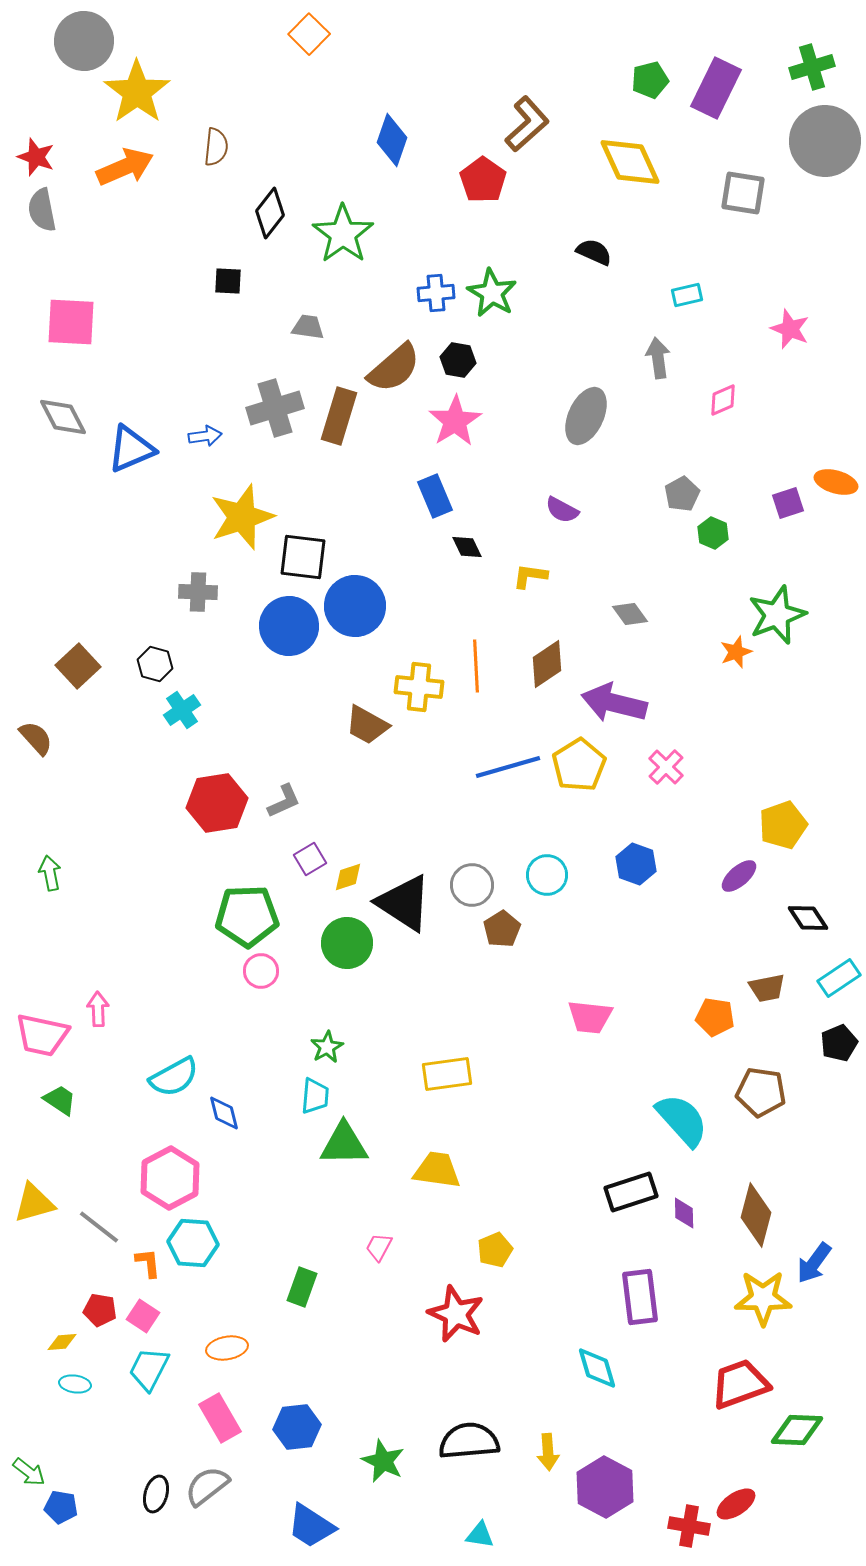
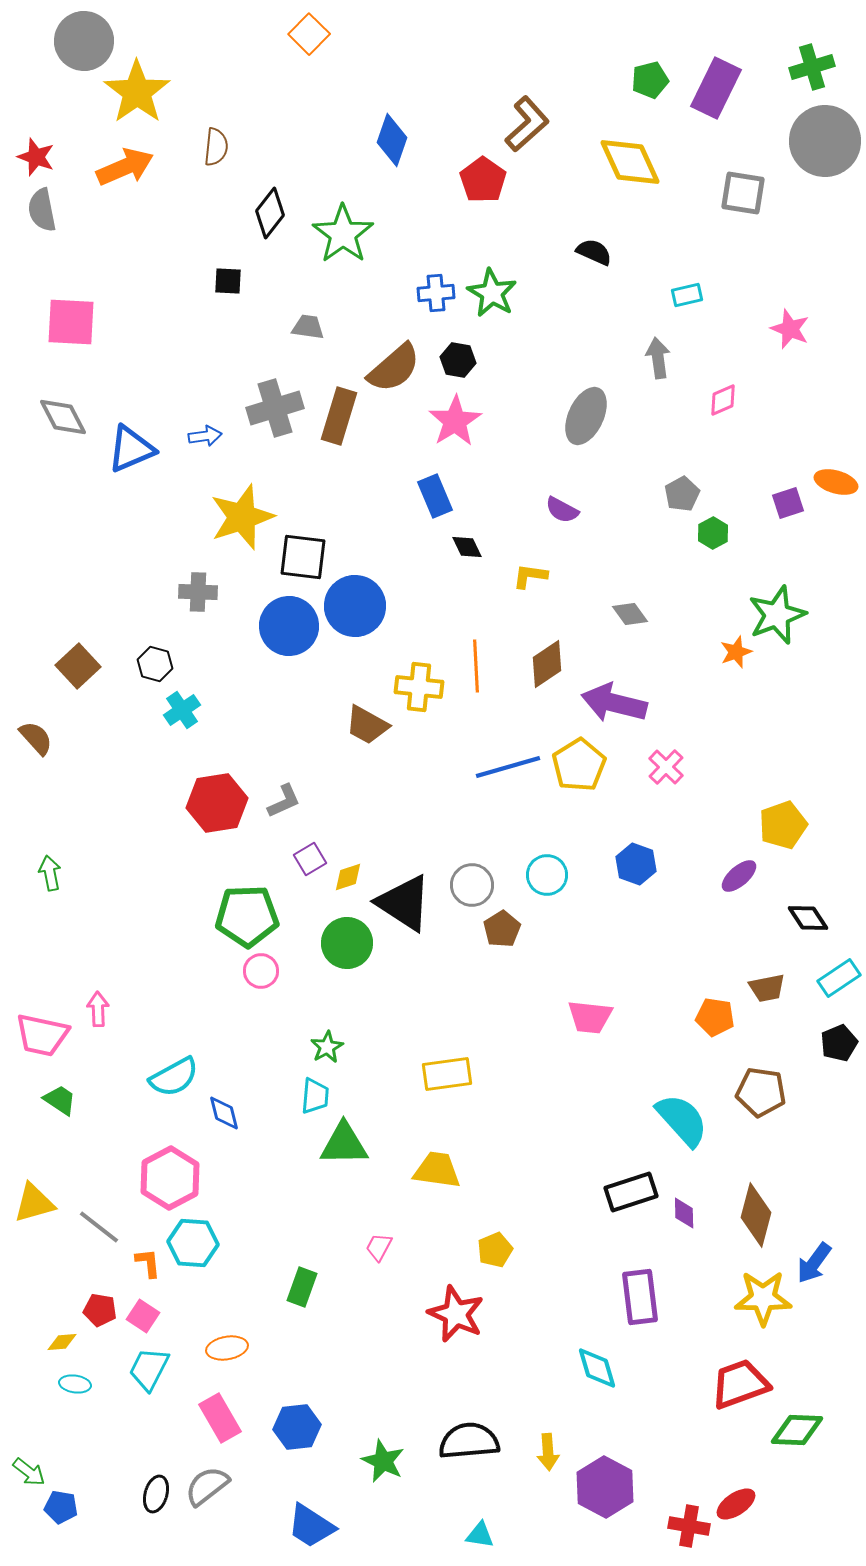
green hexagon at (713, 533): rotated 8 degrees clockwise
